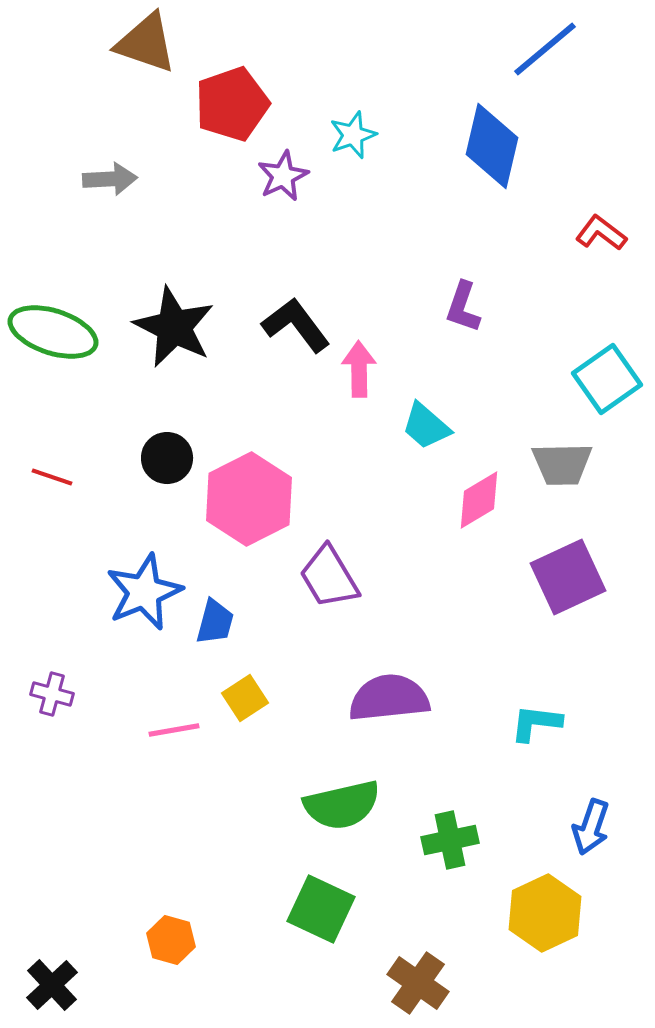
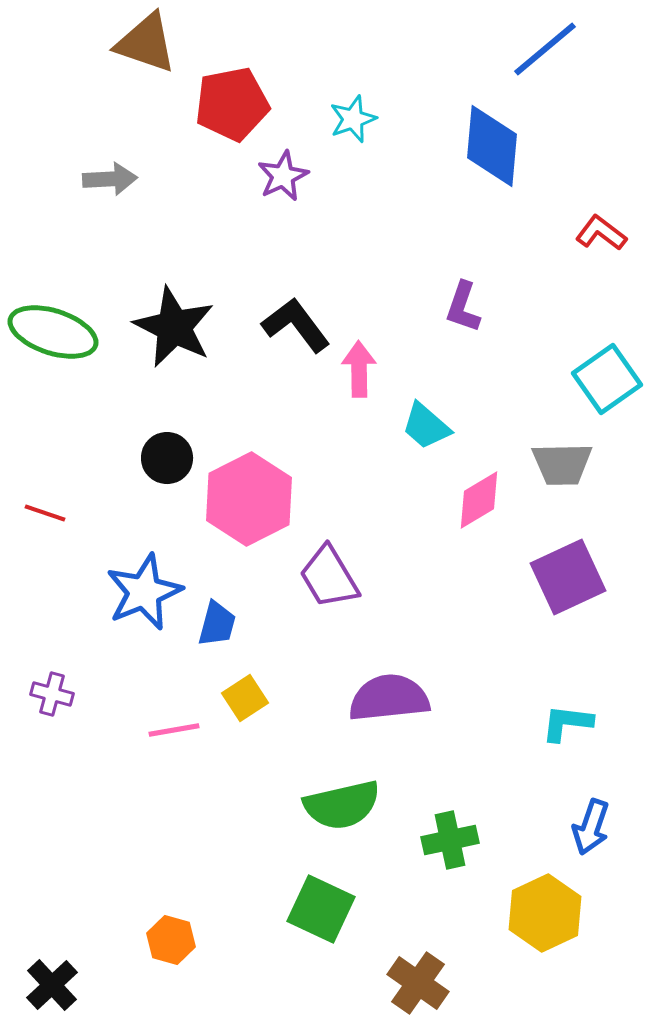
red pentagon: rotated 8 degrees clockwise
cyan star: moved 16 px up
blue diamond: rotated 8 degrees counterclockwise
red line: moved 7 px left, 36 px down
blue trapezoid: moved 2 px right, 2 px down
cyan L-shape: moved 31 px right
